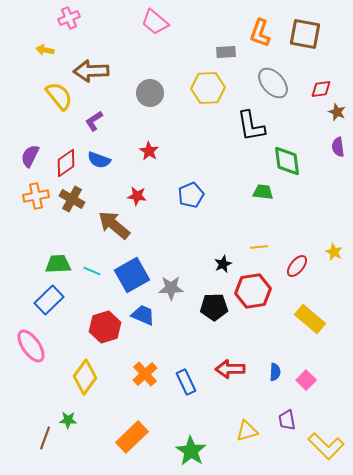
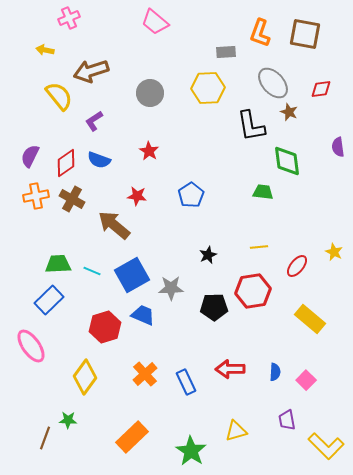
brown arrow at (91, 71): rotated 16 degrees counterclockwise
brown star at (337, 112): moved 48 px left
blue pentagon at (191, 195): rotated 10 degrees counterclockwise
black star at (223, 264): moved 15 px left, 9 px up
yellow triangle at (247, 431): moved 11 px left
